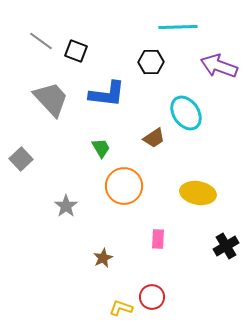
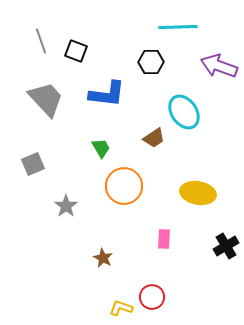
gray line: rotated 35 degrees clockwise
gray trapezoid: moved 5 px left
cyan ellipse: moved 2 px left, 1 px up
gray square: moved 12 px right, 5 px down; rotated 20 degrees clockwise
pink rectangle: moved 6 px right
brown star: rotated 18 degrees counterclockwise
